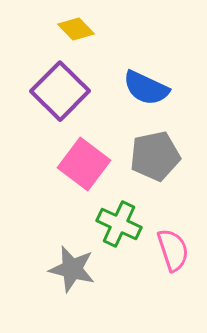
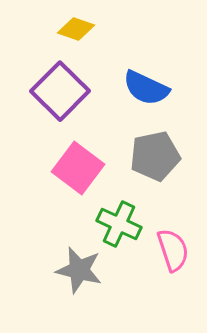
yellow diamond: rotated 27 degrees counterclockwise
pink square: moved 6 px left, 4 px down
gray star: moved 7 px right, 1 px down
